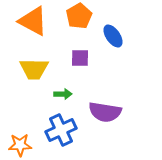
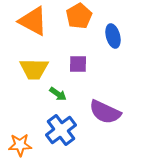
blue ellipse: rotated 20 degrees clockwise
purple square: moved 2 px left, 6 px down
green arrow: moved 5 px left; rotated 36 degrees clockwise
purple semicircle: rotated 16 degrees clockwise
blue cross: rotated 12 degrees counterclockwise
